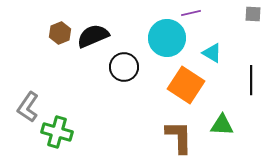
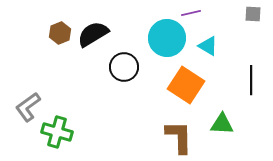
black semicircle: moved 2 px up; rotated 8 degrees counterclockwise
cyan triangle: moved 4 px left, 7 px up
gray L-shape: rotated 20 degrees clockwise
green triangle: moved 1 px up
